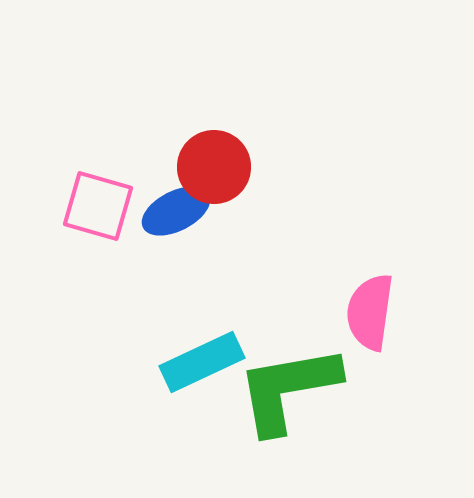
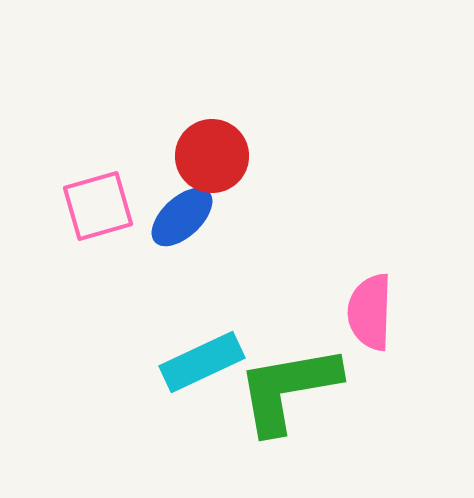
red circle: moved 2 px left, 11 px up
pink square: rotated 32 degrees counterclockwise
blue ellipse: moved 6 px right, 6 px down; rotated 16 degrees counterclockwise
pink semicircle: rotated 6 degrees counterclockwise
